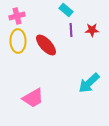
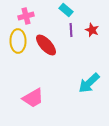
pink cross: moved 9 px right
red star: rotated 24 degrees clockwise
